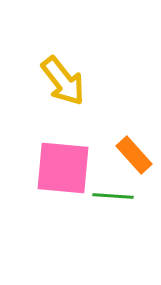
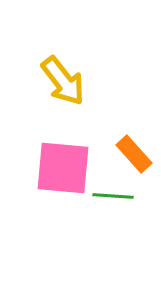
orange rectangle: moved 1 px up
